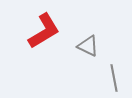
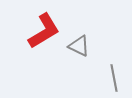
gray triangle: moved 9 px left
